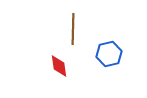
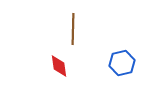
blue hexagon: moved 13 px right, 9 px down
